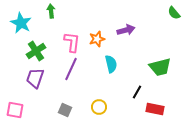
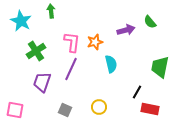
green semicircle: moved 24 px left, 9 px down
cyan star: moved 2 px up
orange star: moved 2 px left, 3 px down
green trapezoid: rotated 115 degrees clockwise
purple trapezoid: moved 7 px right, 4 px down
red rectangle: moved 5 px left
